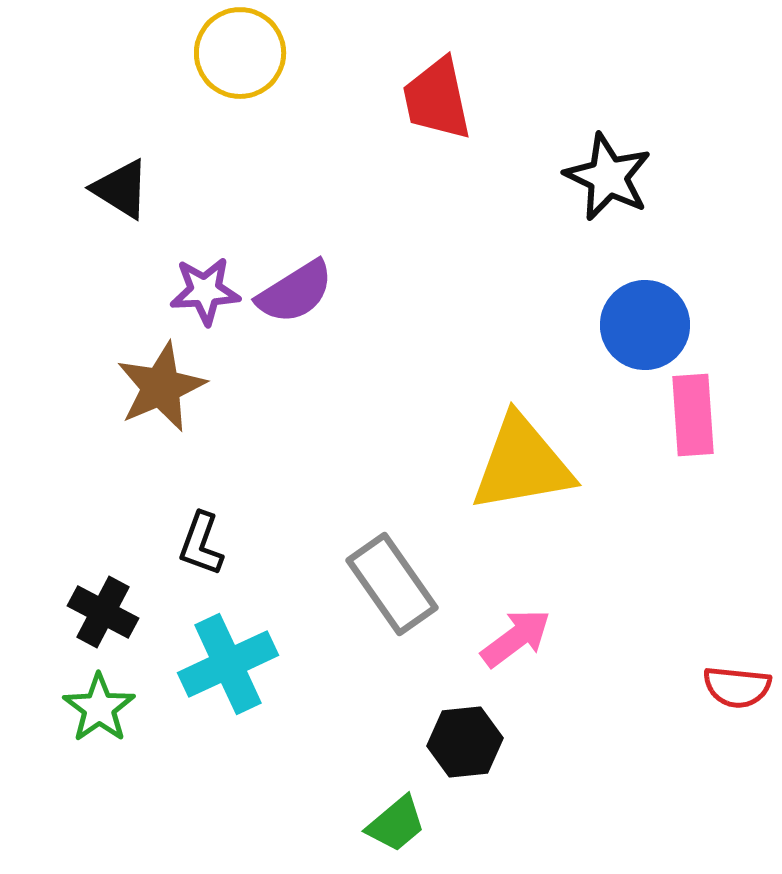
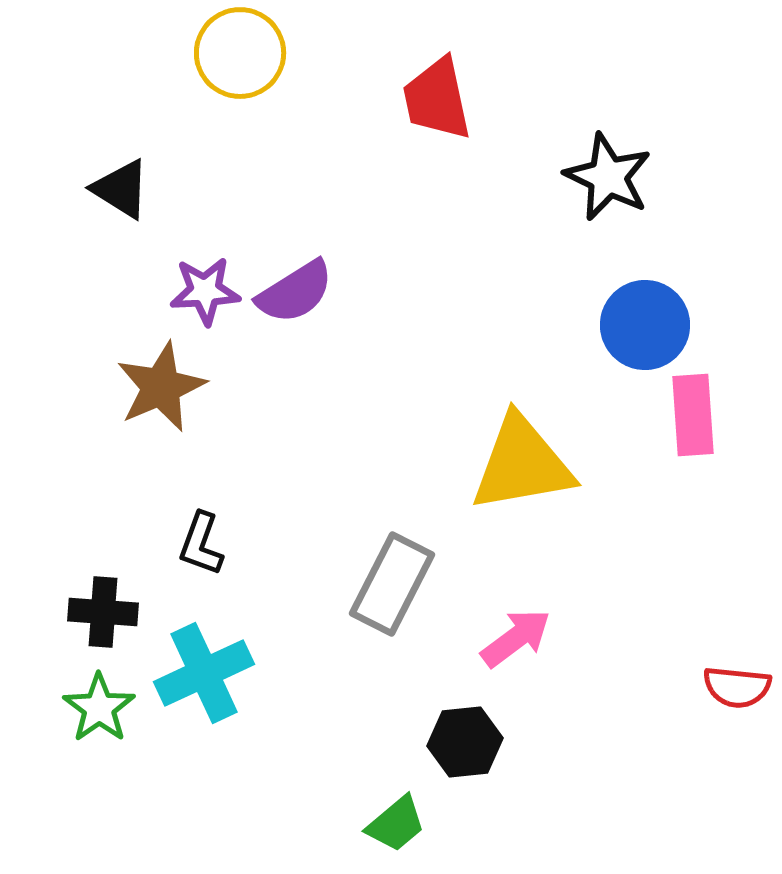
gray rectangle: rotated 62 degrees clockwise
black cross: rotated 24 degrees counterclockwise
cyan cross: moved 24 px left, 9 px down
